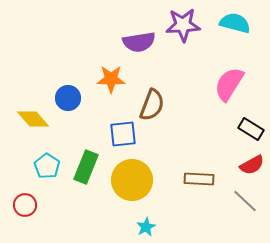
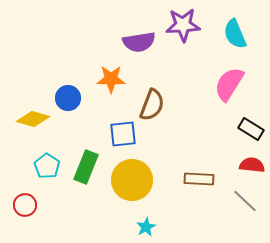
cyan semicircle: moved 11 px down; rotated 128 degrees counterclockwise
yellow diamond: rotated 32 degrees counterclockwise
red semicircle: rotated 145 degrees counterclockwise
